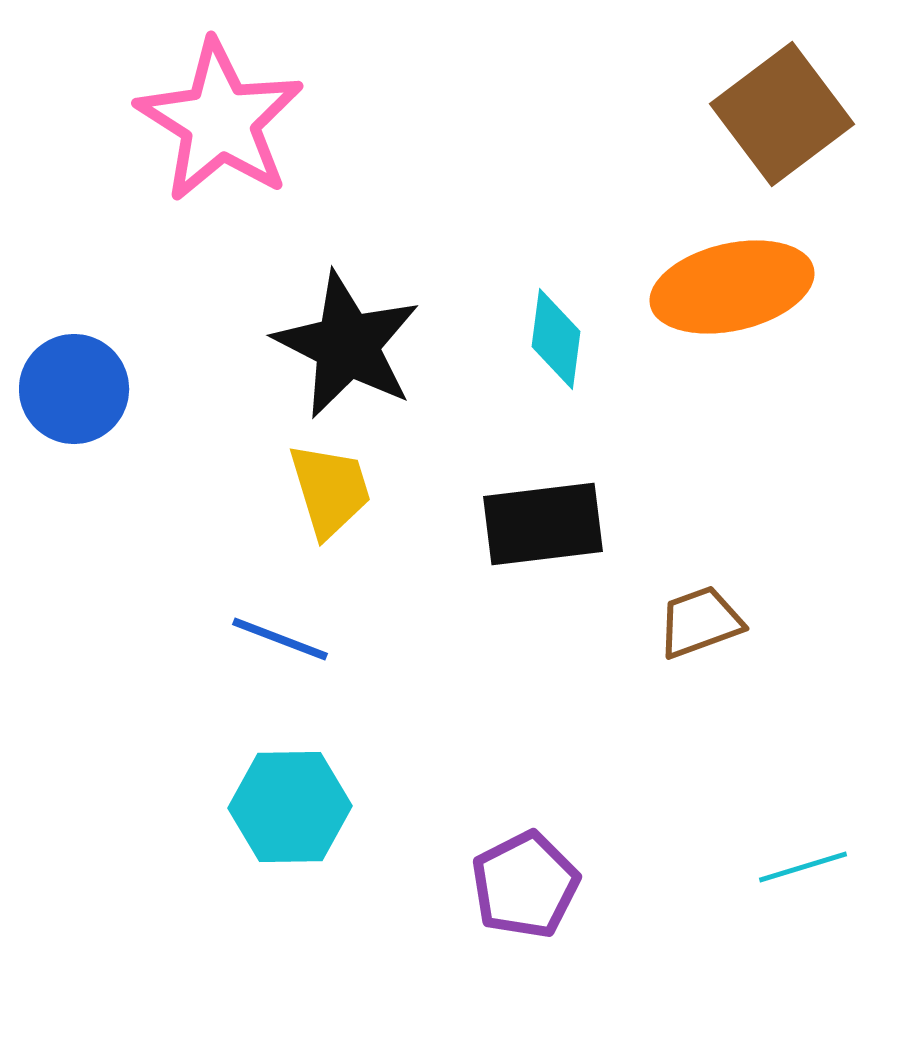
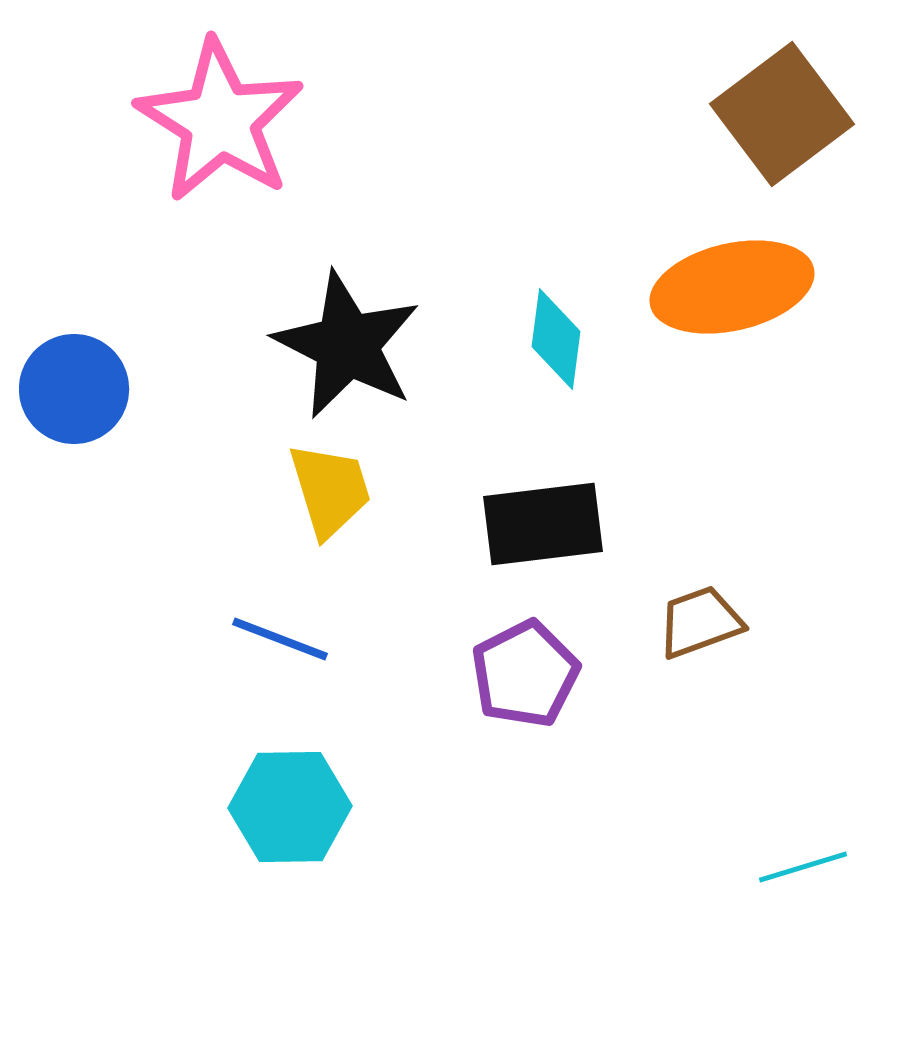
purple pentagon: moved 211 px up
